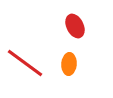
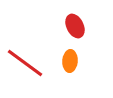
orange ellipse: moved 1 px right, 3 px up
